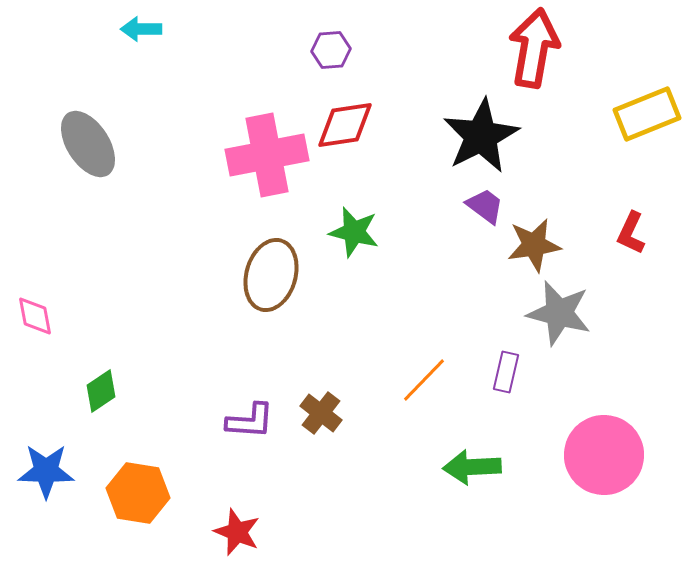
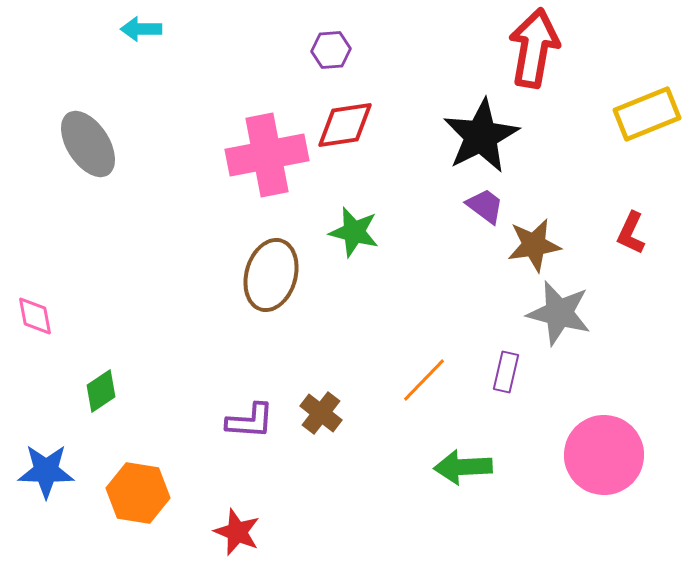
green arrow: moved 9 px left
